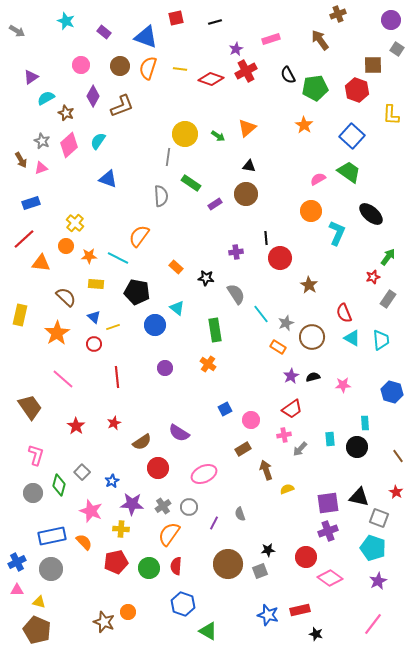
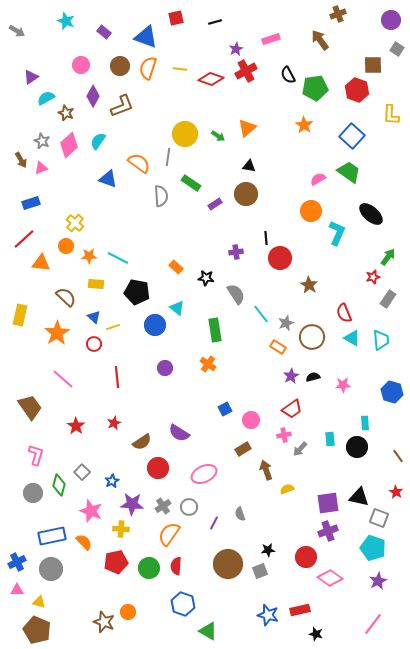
orange semicircle at (139, 236): moved 73 px up; rotated 90 degrees clockwise
